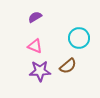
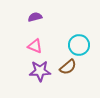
purple semicircle: rotated 16 degrees clockwise
cyan circle: moved 7 px down
brown semicircle: moved 1 px down
